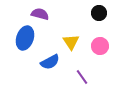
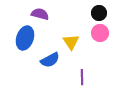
pink circle: moved 13 px up
blue semicircle: moved 2 px up
purple line: rotated 35 degrees clockwise
